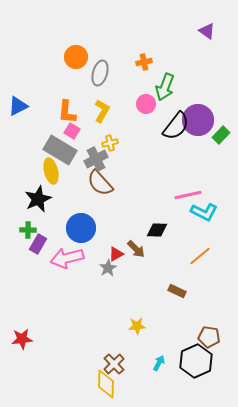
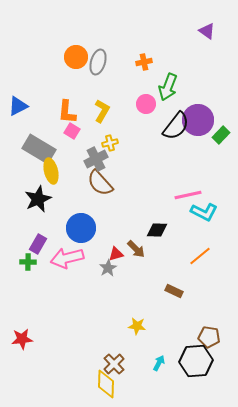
gray ellipse: moved 2 px left, 11 px up
green arrow: moved 3 px right
gray rectangle: moved 21 px left, 1 px up
green cross: moved 32 px down
red triangle: rotated 14 degrees clockwise
brown rectangle: moved 3 px left
yellow star: rotated 12 degrees clockwise
black hexagon: rotated 20 degrees clockwise
